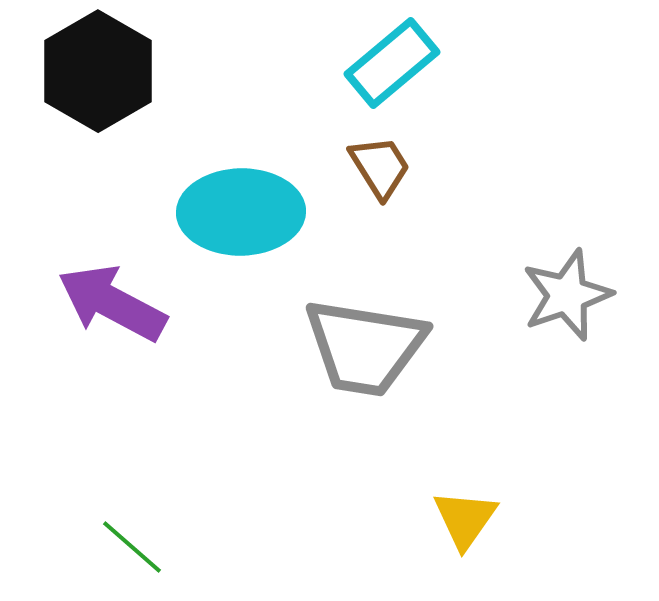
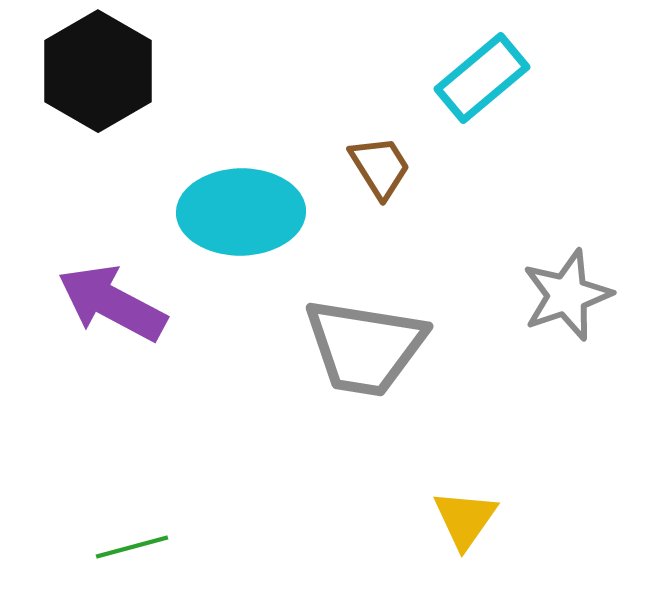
cyan rectangle: moved 90 px right, 15 px down
green line: rotated 56 degrees counterclockwise
